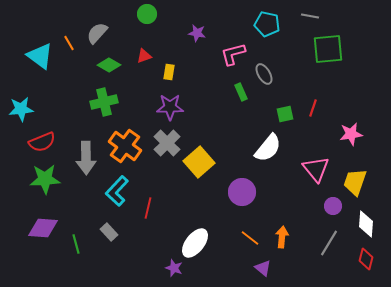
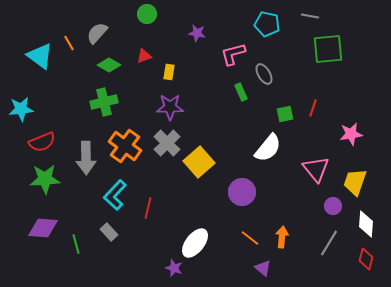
cyan L-shape at (117, 191): moved 2 px left, 4 px down
